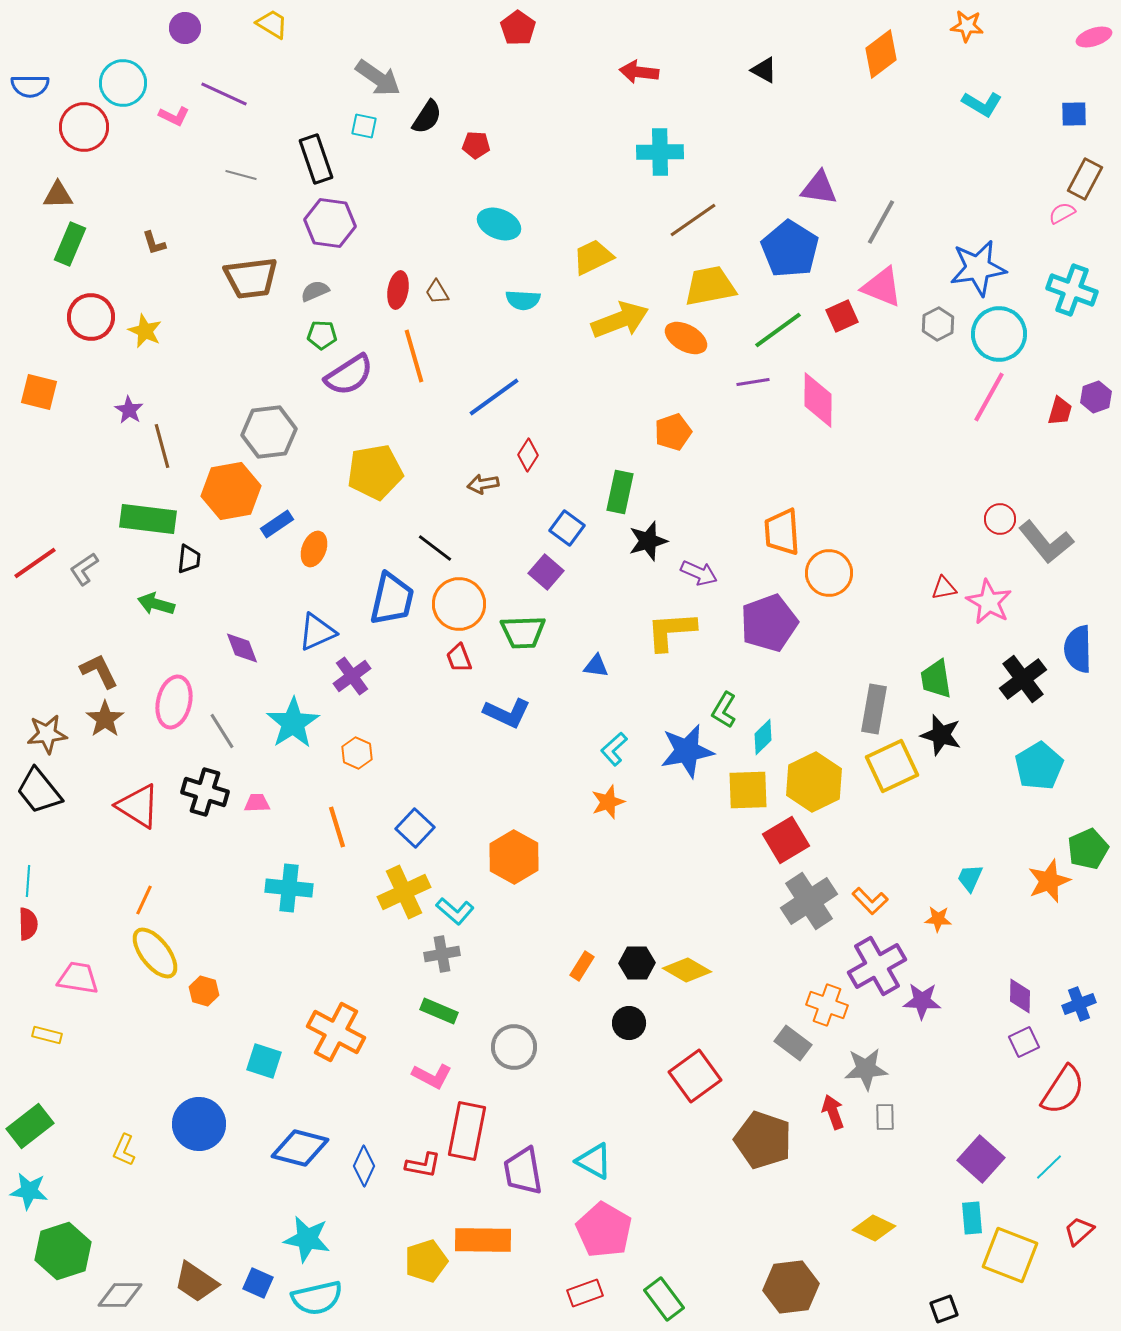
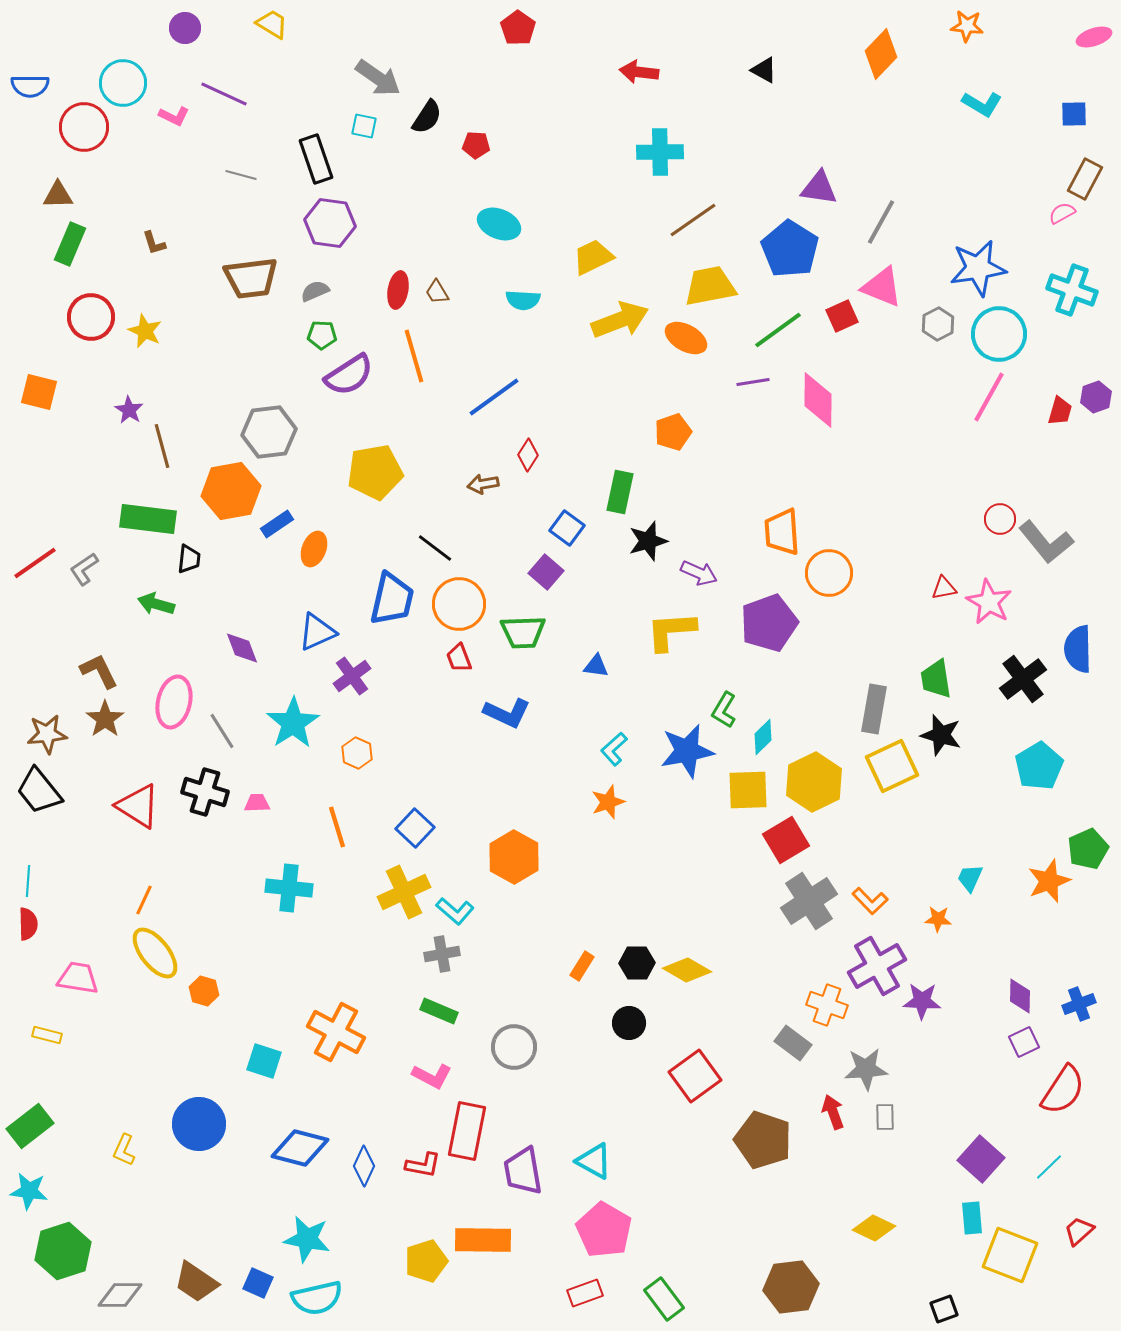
orange diamond at (881, 54): rotated 9 degrees counterclockwise
